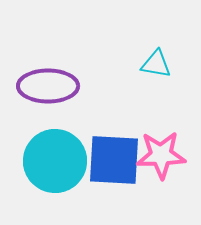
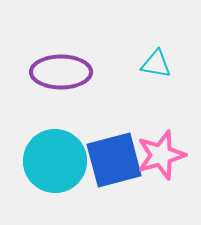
purple ellipse: moved 13 px right, 14 px up
pink star: rotated 15 degrees counterclockwise
blue square: rotated 18 degrees counterclockwise
